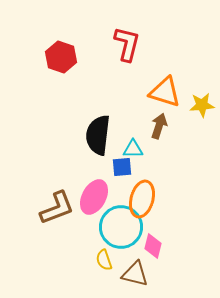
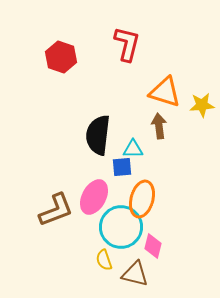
brown arrow: rotated 25 degrees counterclockwise
brown L-shape: moved 1 px left, 2 px down
